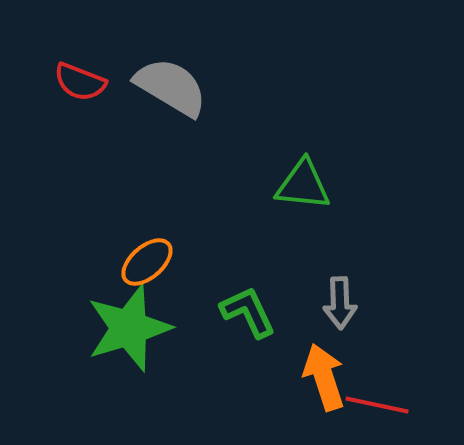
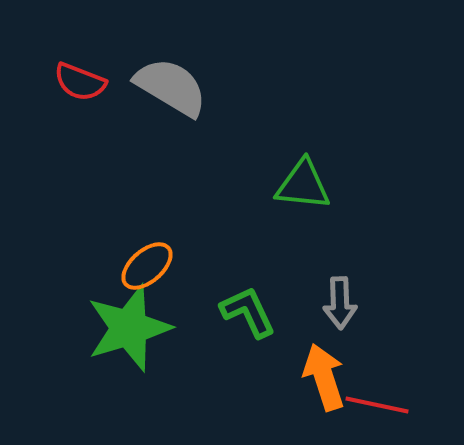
orange ellipse: moved 4 px down
